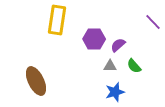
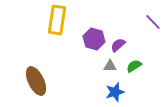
purple hexagon: rotated 15 degrees clockwise
green semicircle: rotated 98 degrees clockwise
